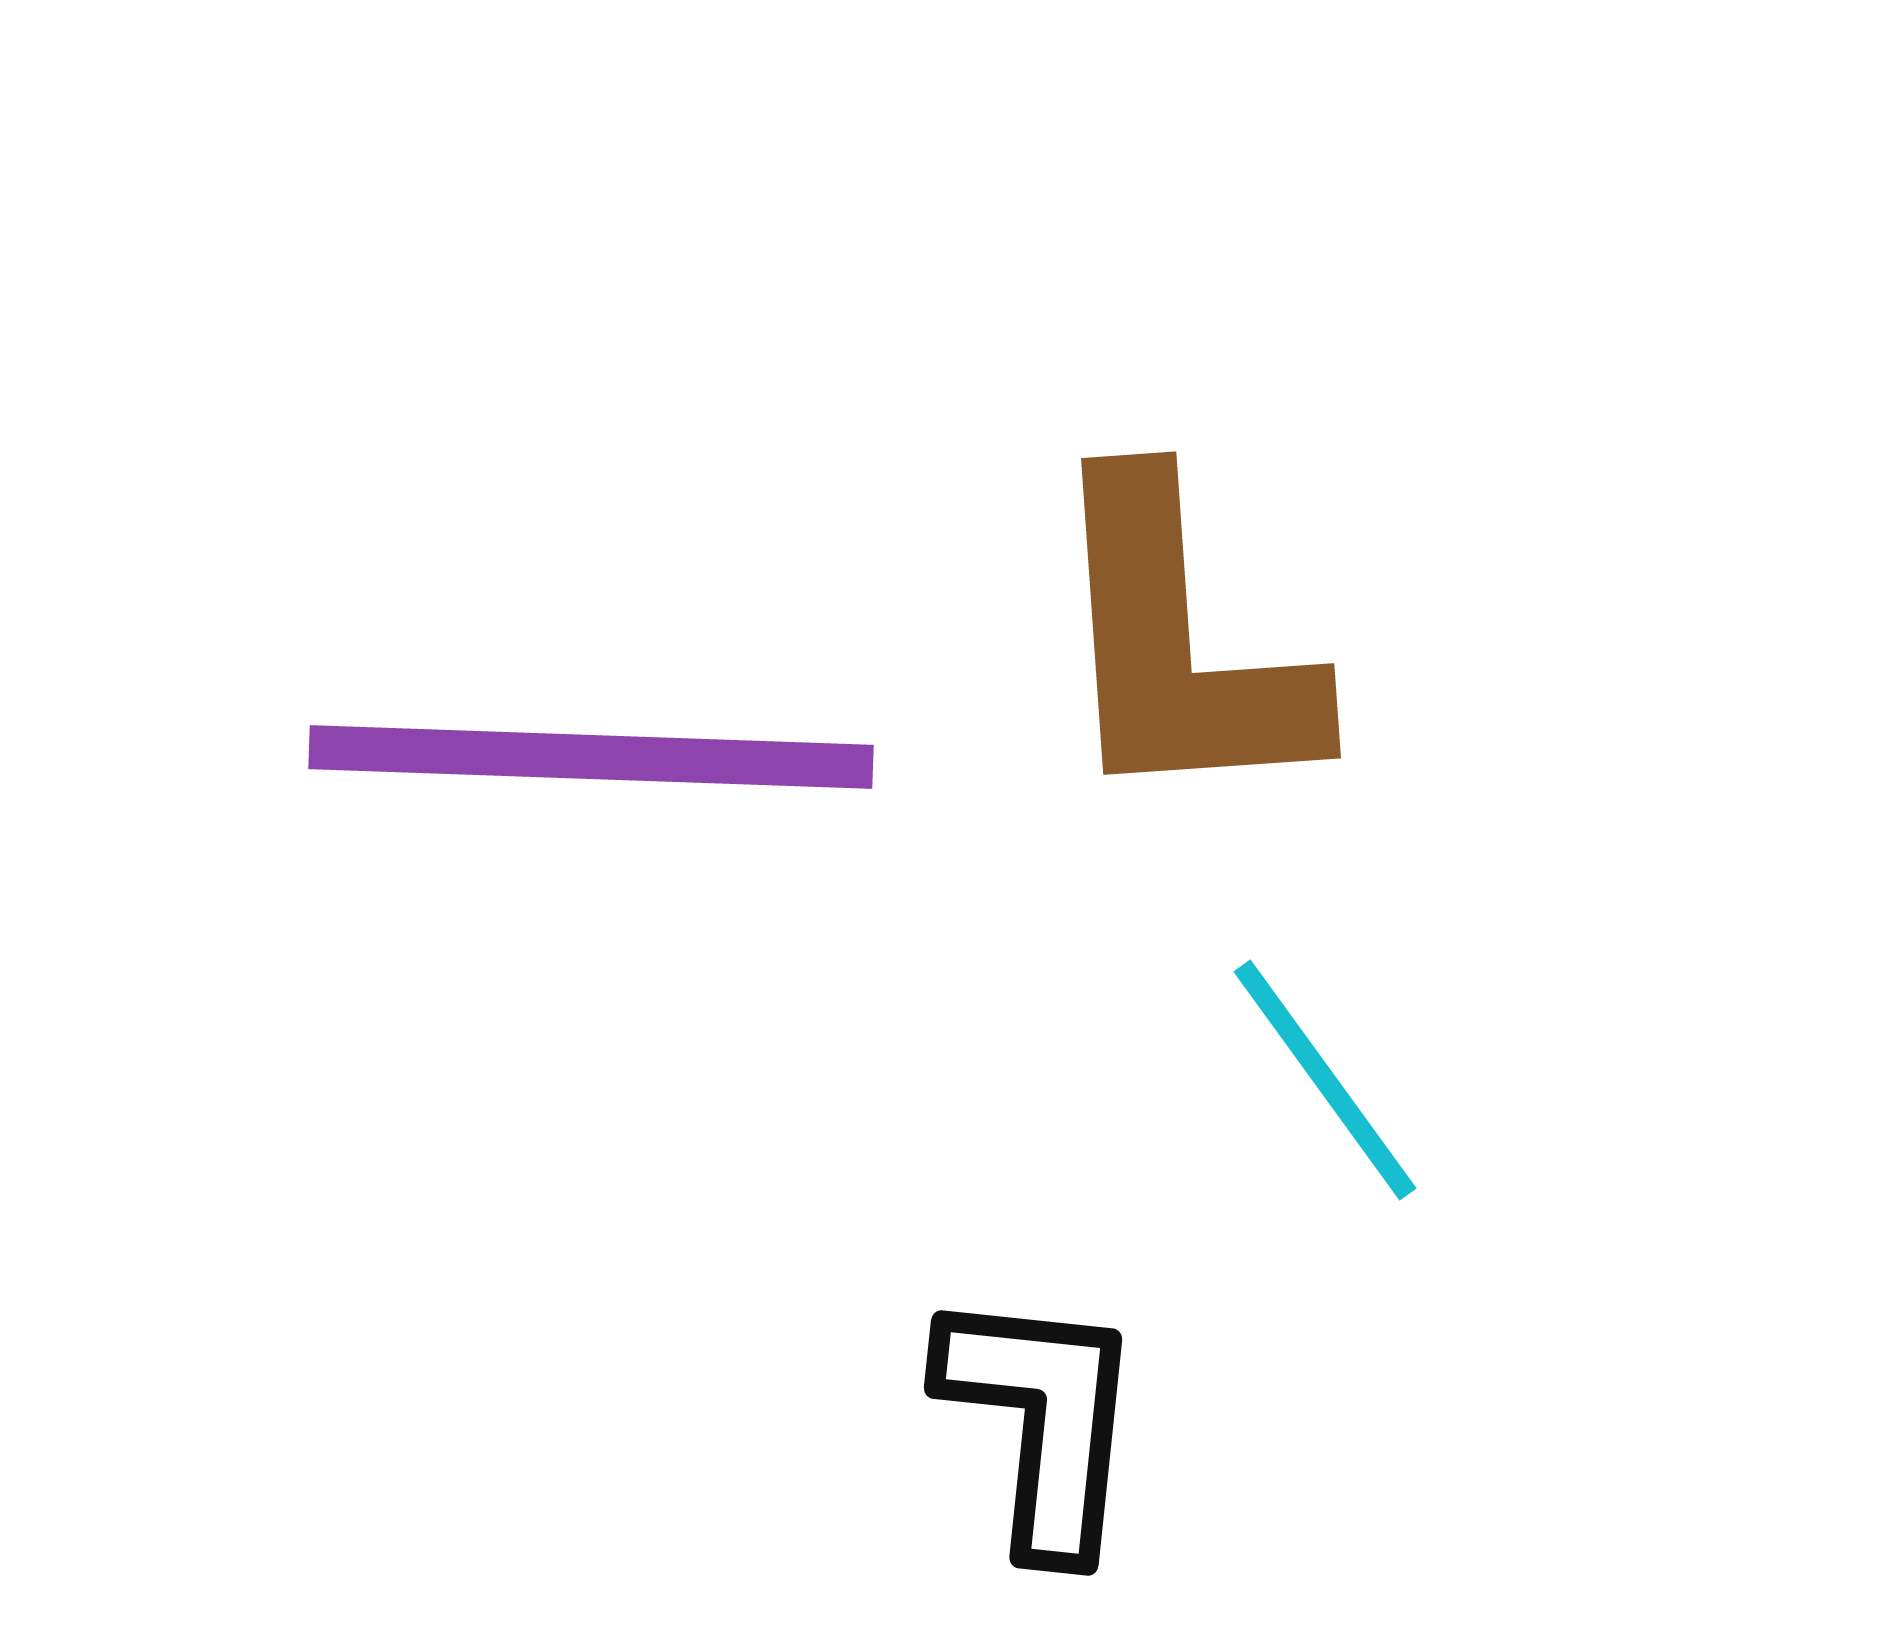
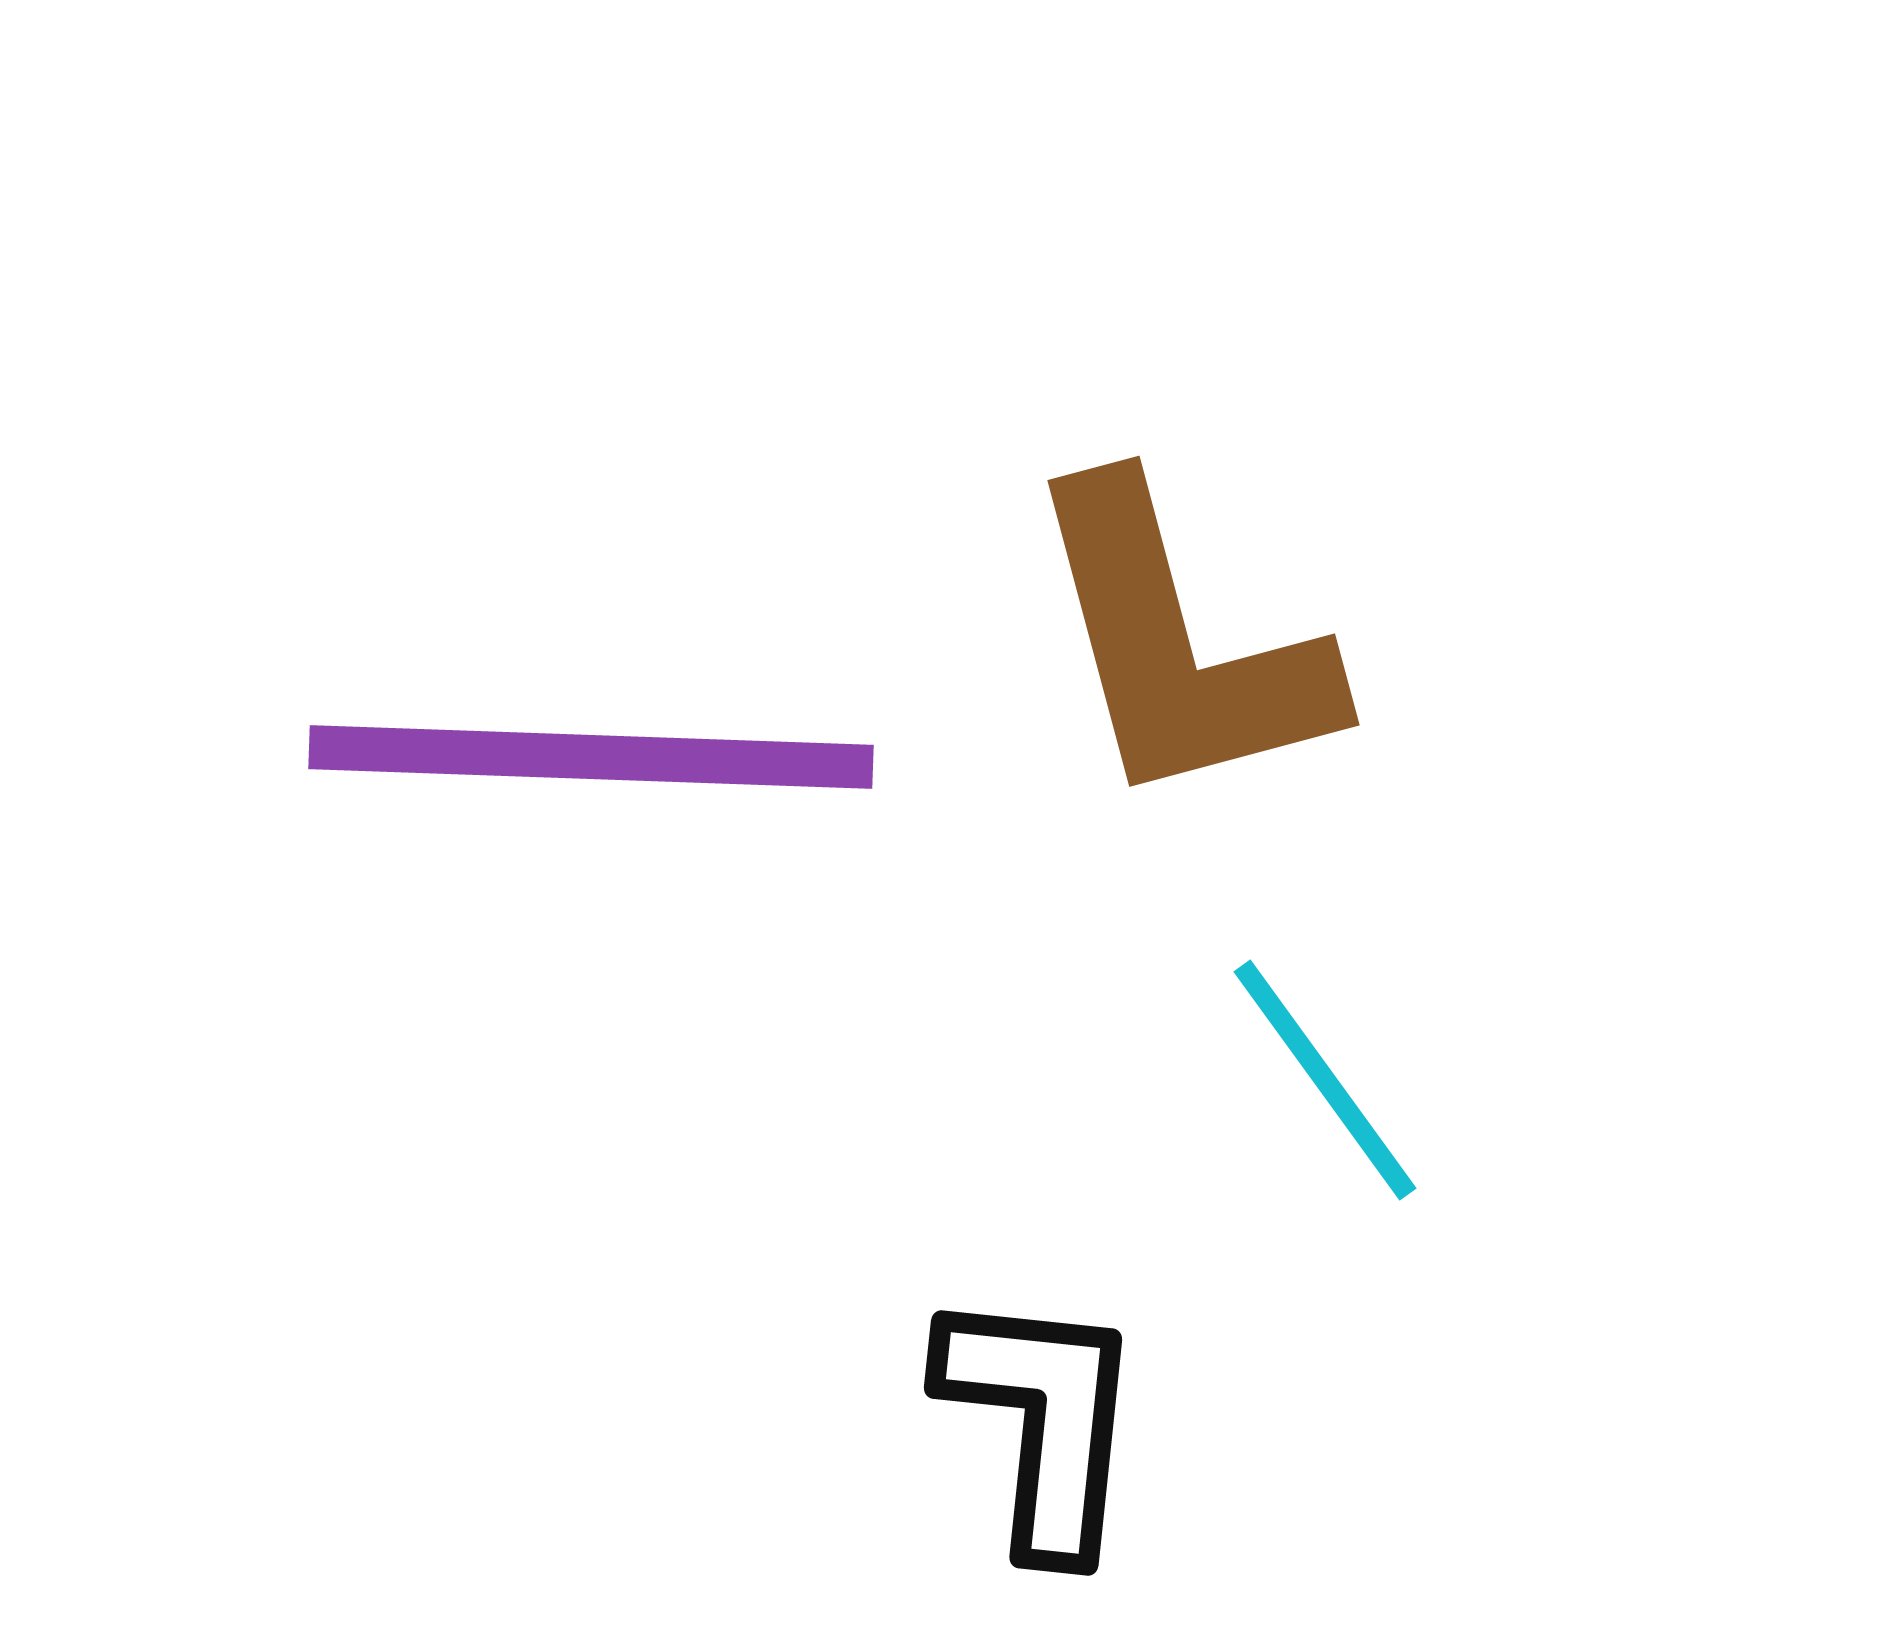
brown L-shape: rotated 11 degrees counterclockwise
